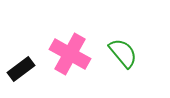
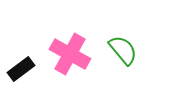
green semicircle: moved 3 px up
